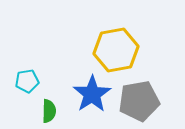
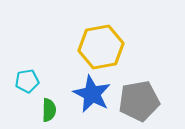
yellow hexagon: moved 15 px left, 3 px up
blue star: rotated 12 degrees counterclockwise
green semicircle: moved 1 px up
